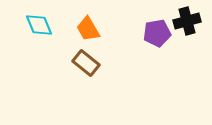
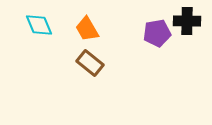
black cross: rotated 16 degrees clockwise
orange trapezoid: moved 1 px left
brown rectangle: moved 4 px right
